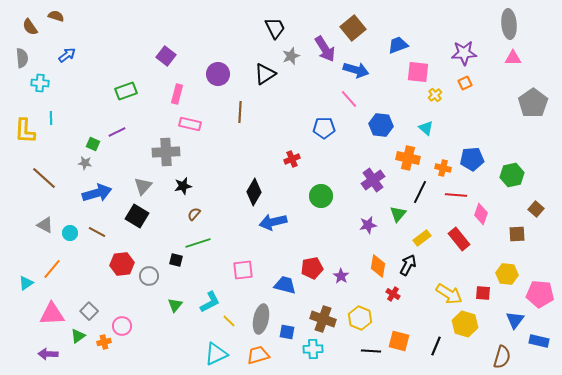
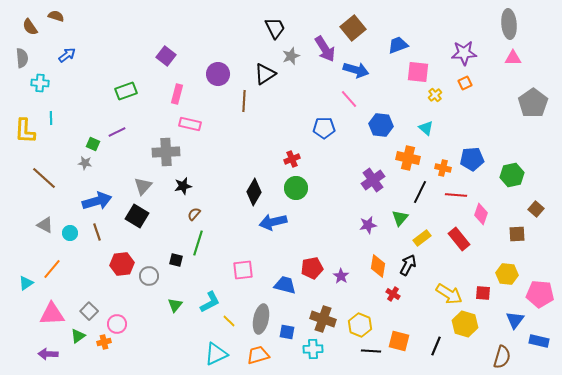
brown line at (240, 112): moved 4 px right, 11 px up
blue arrow at (97, 193): moved 8 px down
green circle at (321, 196): moved 25 px left, 8 px up
green triangle at (398, 214): moved 2 px right, 4 px down
brown line at (97, 232): rotated 42 degrees clockwise
green line at (198, 243): rotated 55 degrees counterclockwise
yellow hexagon at (360, 318): moved 7 px down
pink circle at (122, 326): moved 5 px left, 2 px up
